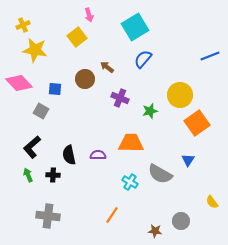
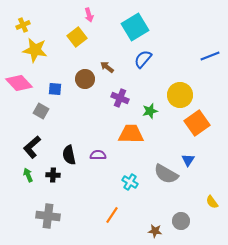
orange trapezoid: moved 9 px up
gray semicircle: moved 6 px right
